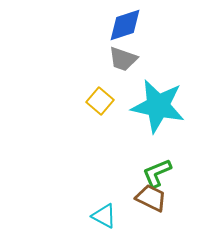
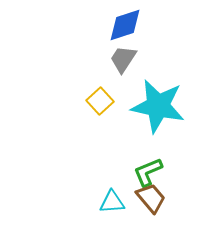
gray trapezoid: rotated 104 degrees clockwise
yellow square: rotated 8 degrees clockwise
green L-shape: moved 9 px left, 1 px up
brown trapezoid: rotated 24 degrees clockwise
cyan triangle: moved 8 px right, 14 px up; rotated 32 degrees counterclockwise
